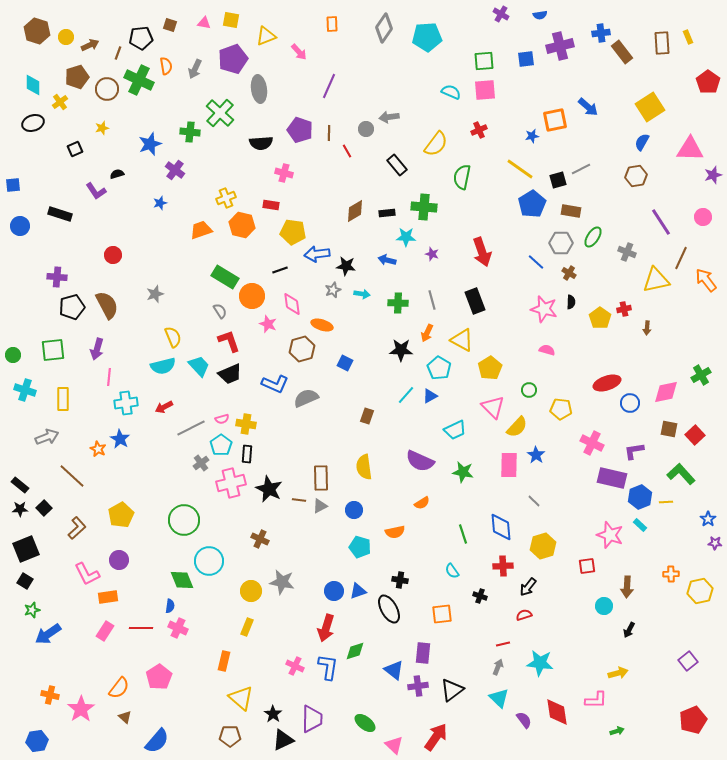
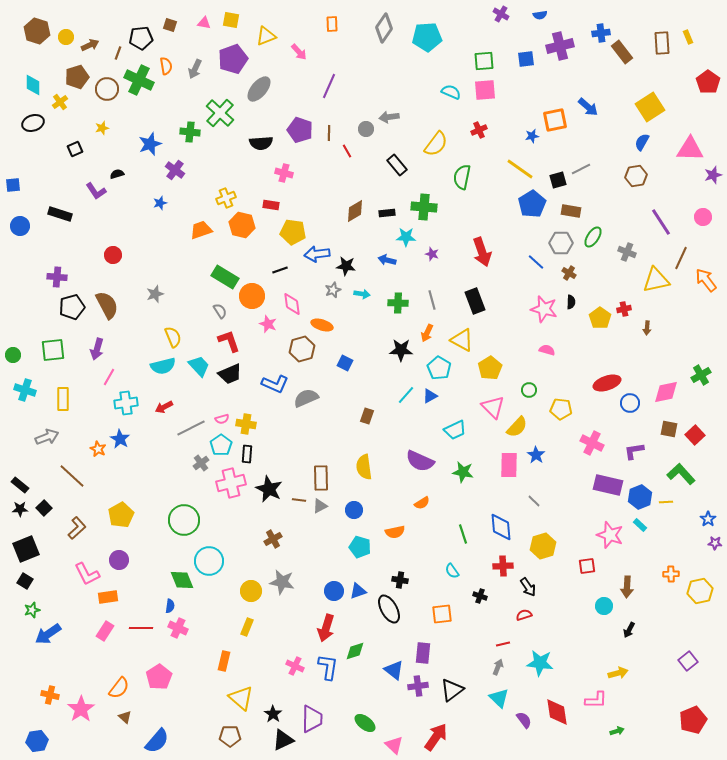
gray ellipse at (259, 89): rotated 48 degrees clockwise
pink line at (109, 377): rotated 24 degrees clockwise
purple rectangle at (612, 478): moved 4 px left, 7 px down
brown cross at (260, 539): moved 13 px right; rotated 36 degrees clockwise
black arrow at (528, 587): rotated 72 degrees counterclockwise
